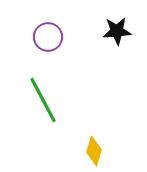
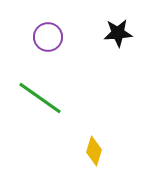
black star: moved 1 px right, 2 px down
green line: moved 3 px left, 2 px up; rotated 27 degrees counterclockwise
